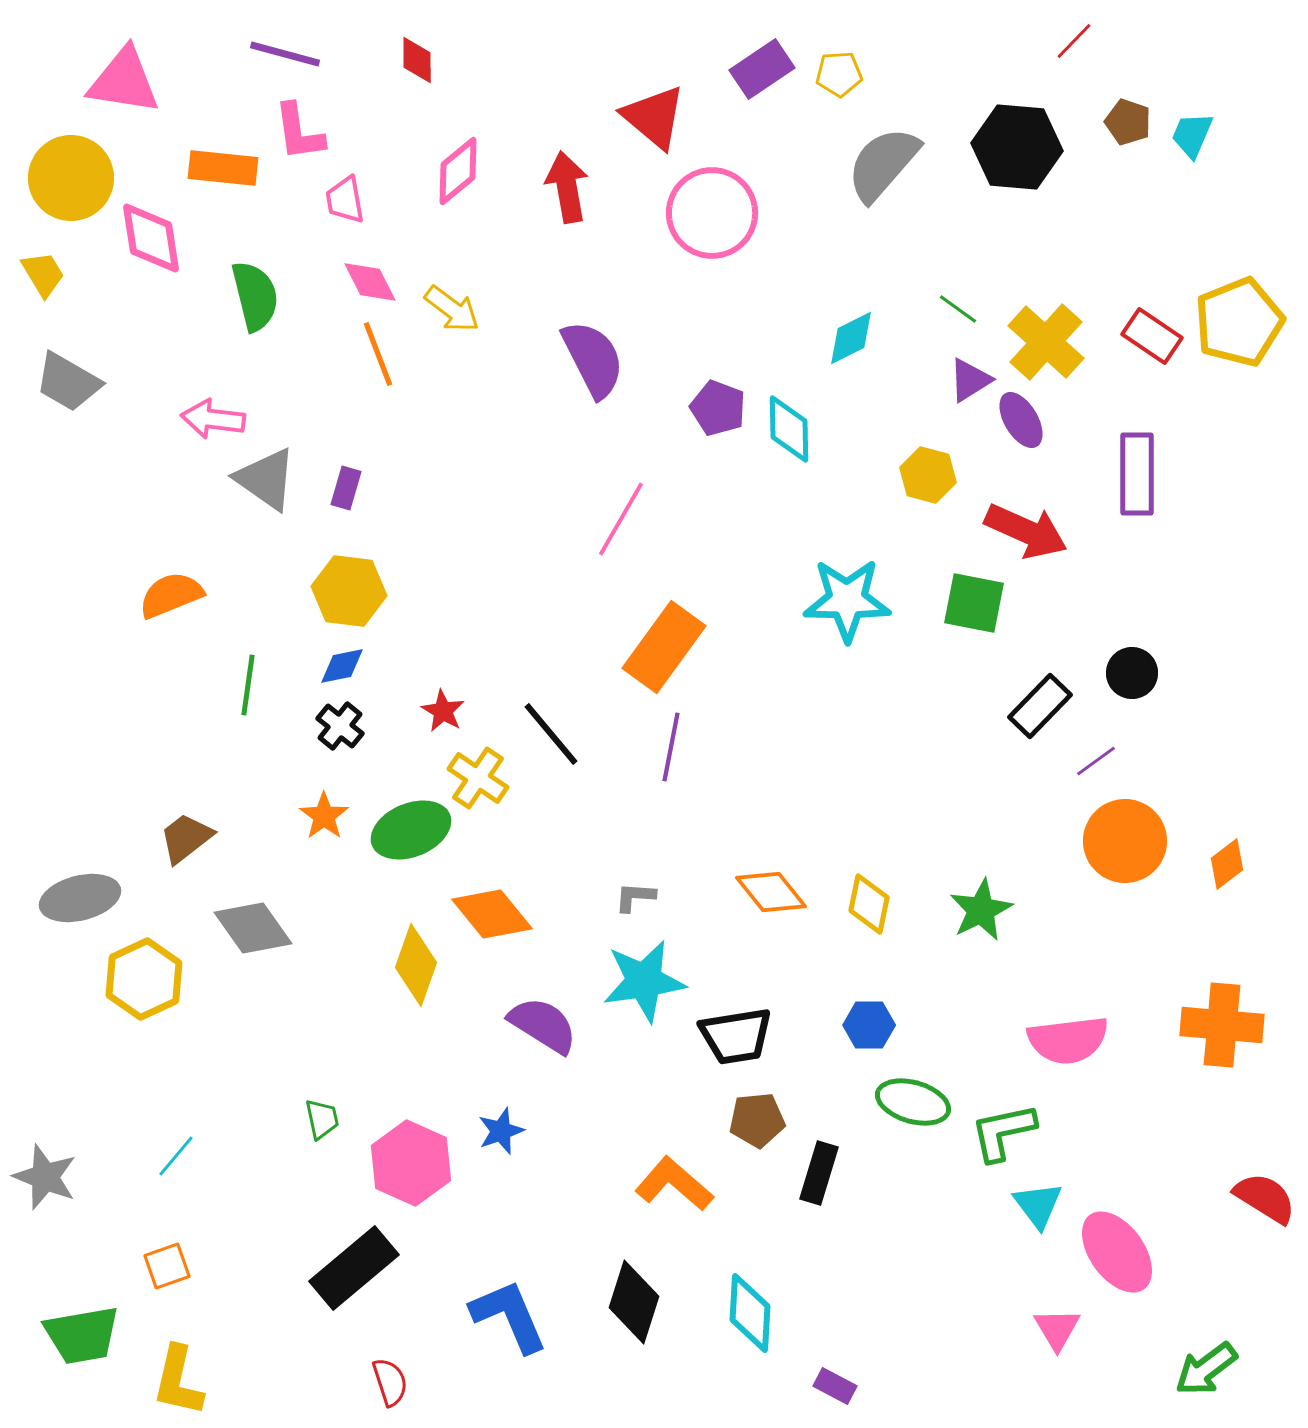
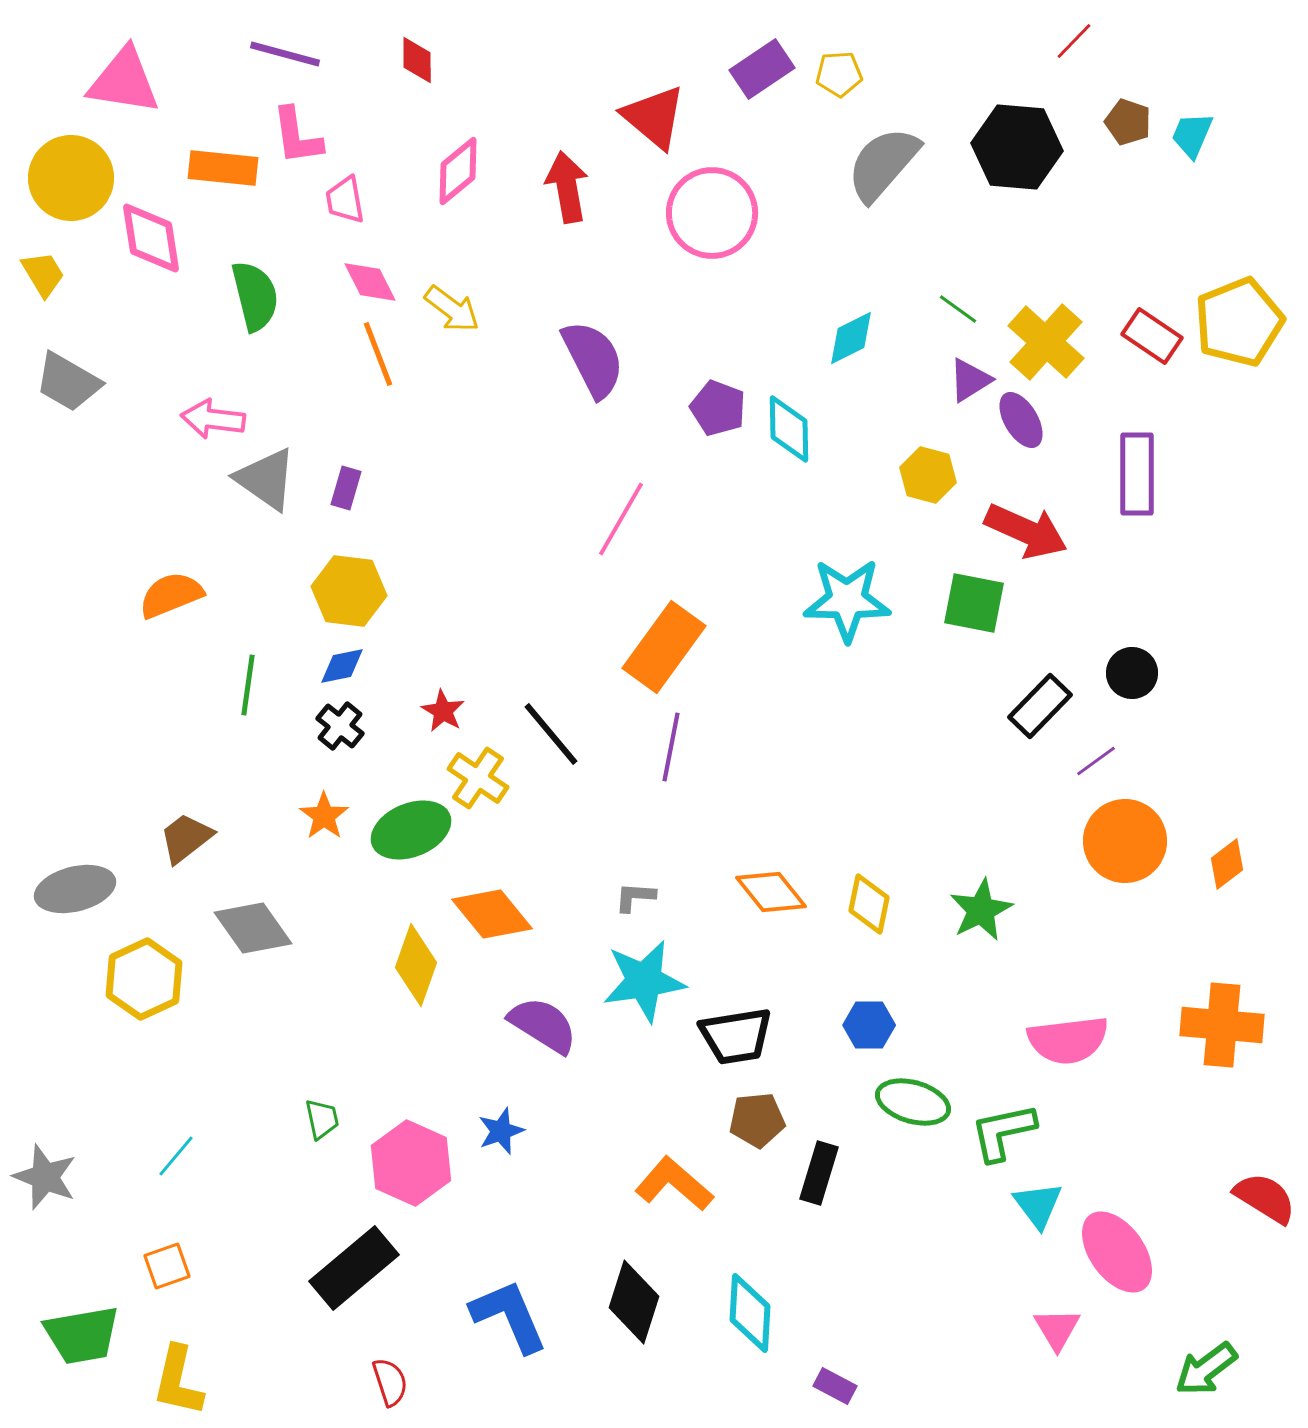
pink L-shape at (299, 132): moved 2 px left, 4 px down
gray ellipse at (80, 898): moved 5 px left, 9 px up
